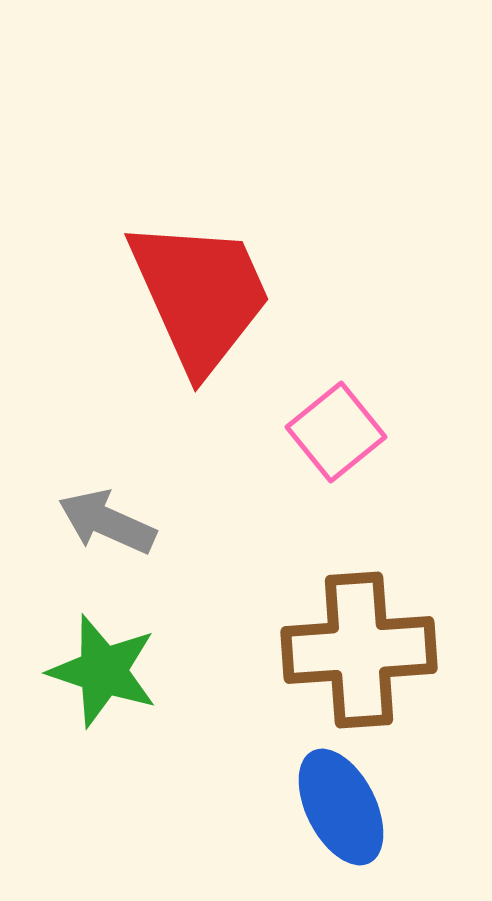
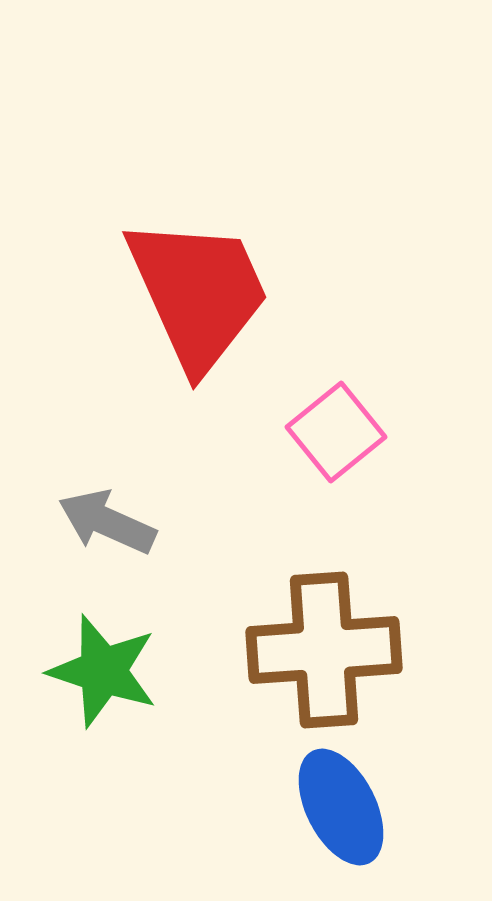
red trapezoid: moved 2 px left, 2 px up
brown cross: moved 35 px left
